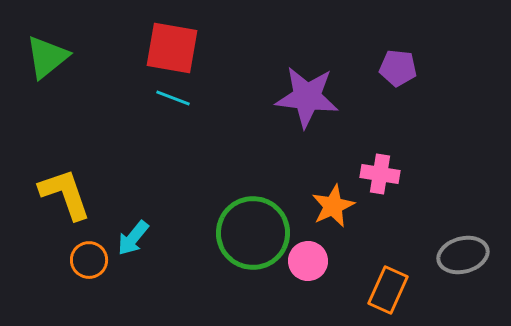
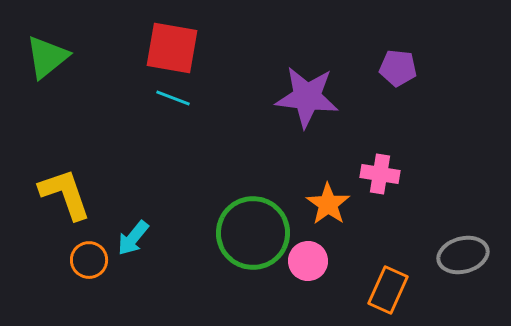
orange star: moved 5 px left, 2 px up; rotated 12 degrees counterclockwise
